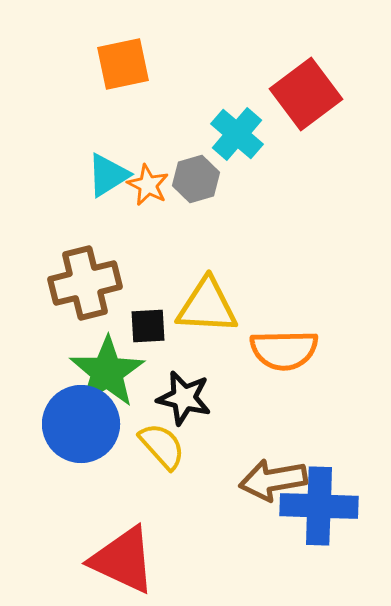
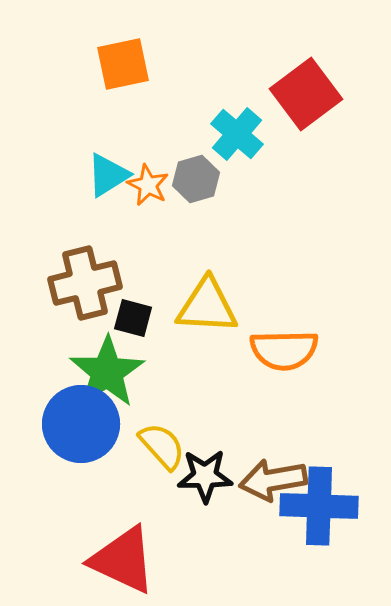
black square: moved 15 px left, 8 px up; rotated 18 degrees clockwise
black star: moved 21 px right, 78 px down; rotated 14 degrees counterclockwise
